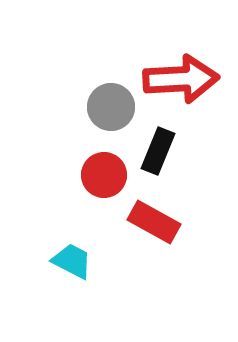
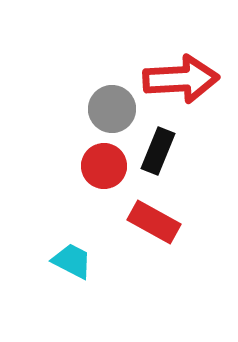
gray circle: moved 1 px right, 2 px down
red circle: moved 9 px up
